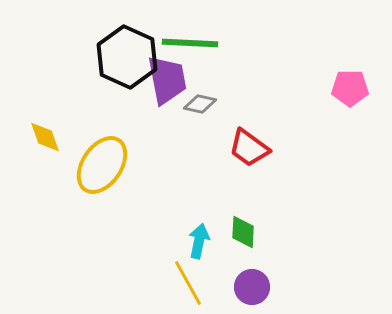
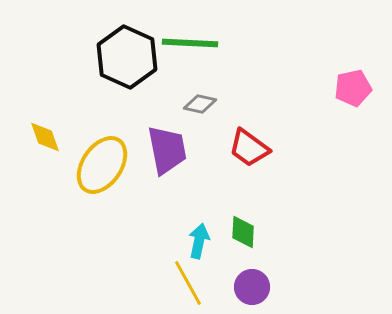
purple trapezoid: moved 70 px down
pink pentagon: moved 3 px right; rotated 12 degrees counterclockwise
